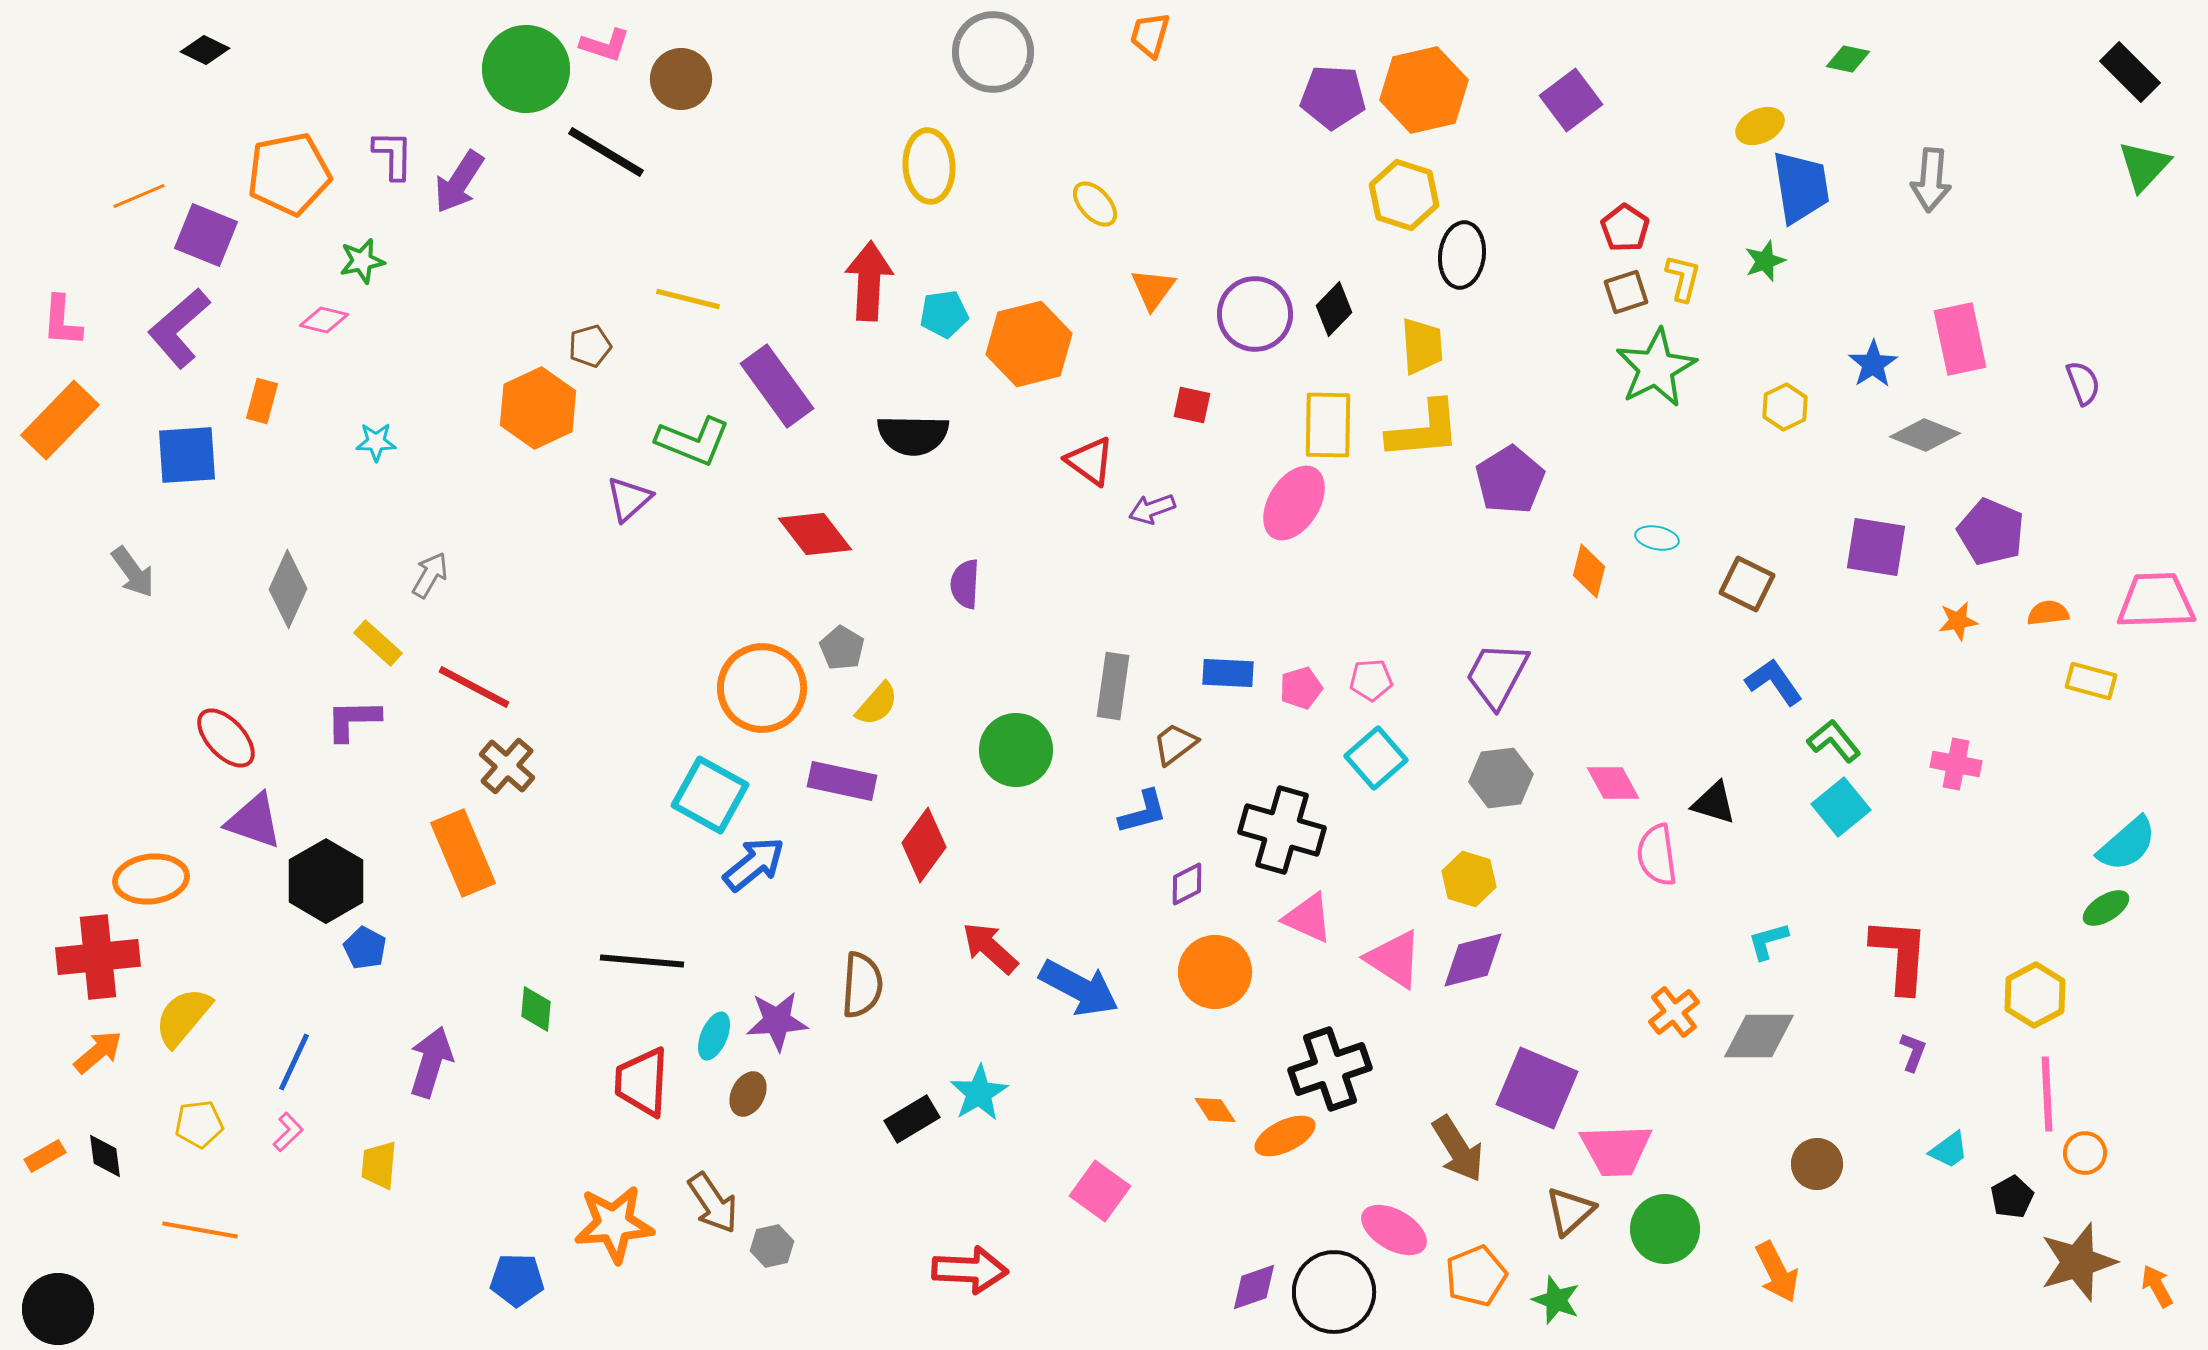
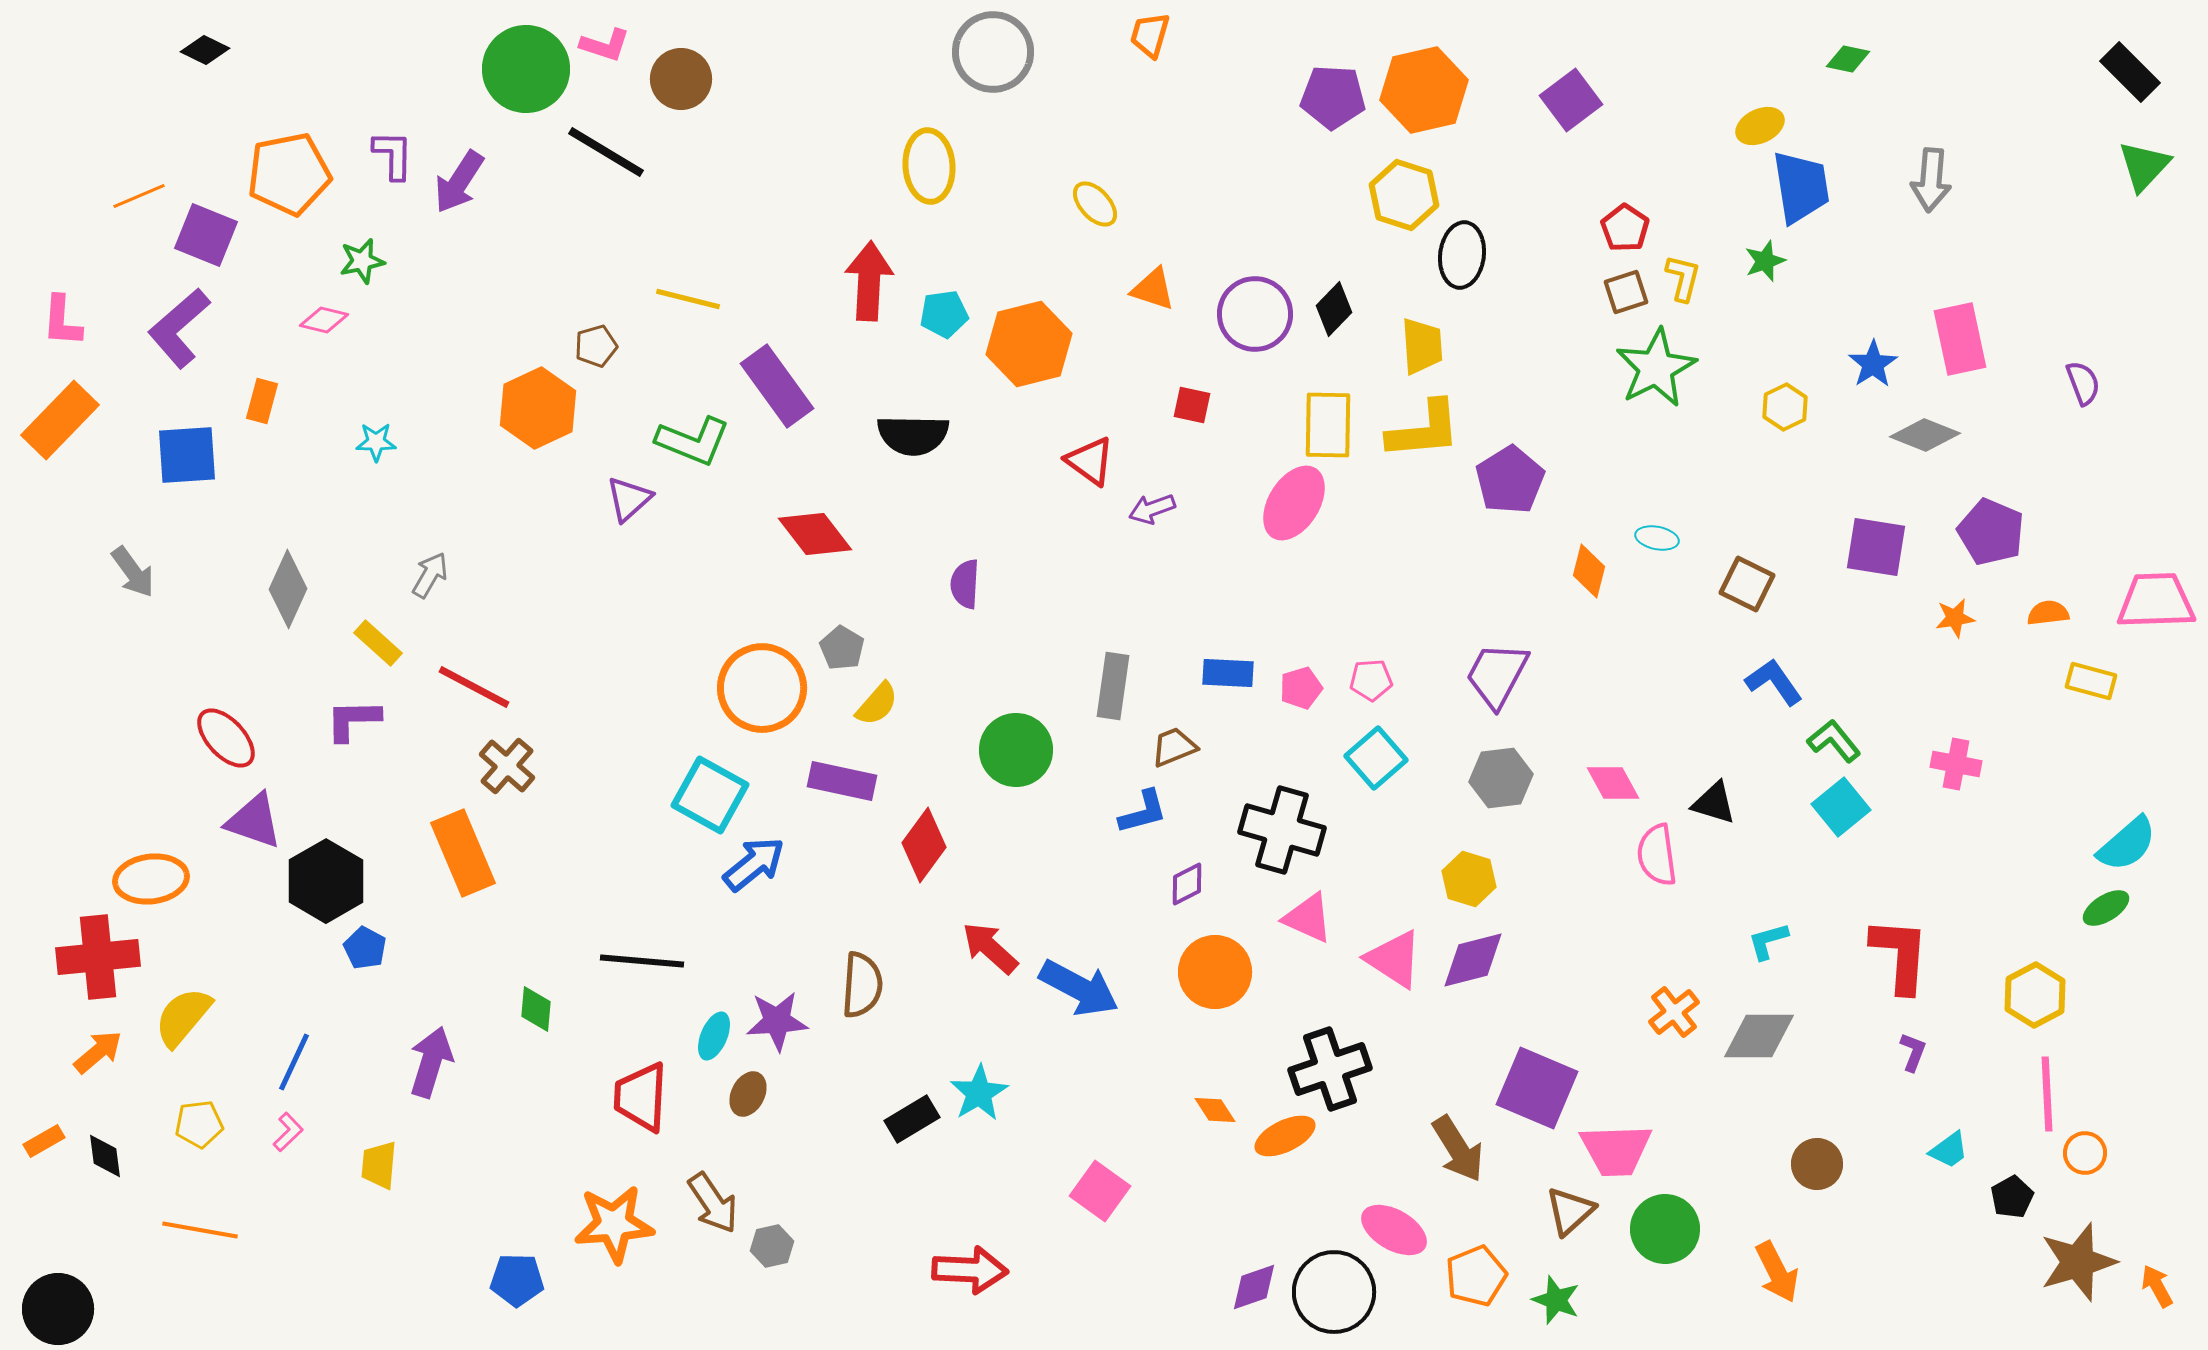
orange triangle at (1153, 289): rotated 48 degrees counterclockwise
brown pentagon at (590, 346): moved 6 px right
orange star at (1958, 621): moved 3 px left, 3 px up
brown trapezoid at (1175, 744): moved 1 px left, 3 px down; rotated 15 degrees clockwise
red trapezoid at (642, 1082): moved 1 px left, 15 px down
orange rectangle at (45, 1156): moved 1 px left, 15 px up
